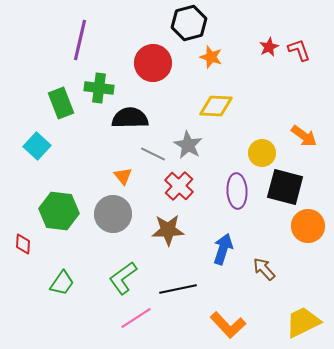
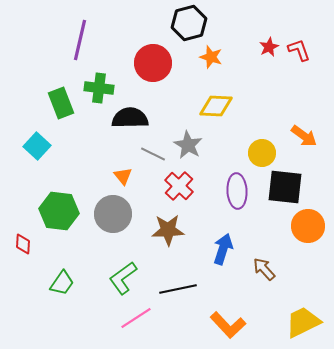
black square: rotated 9 degrees counterclockwise
